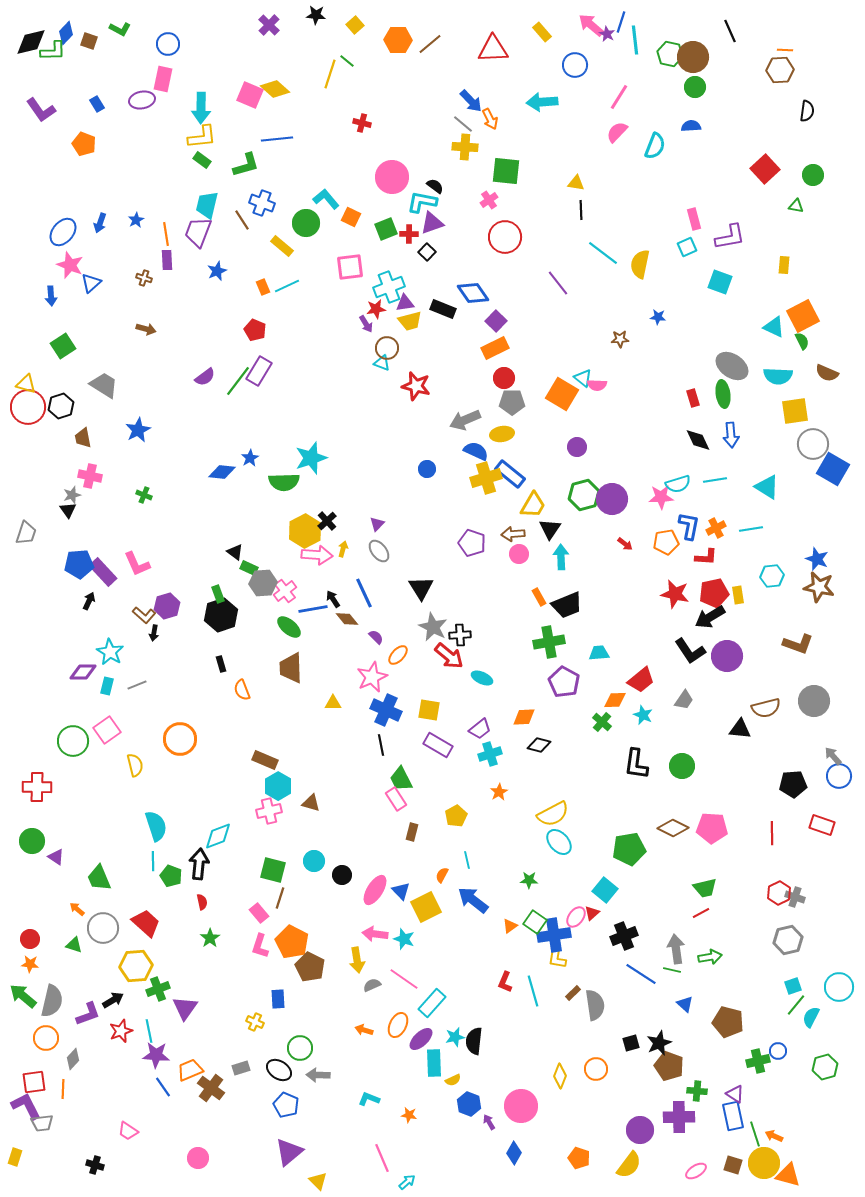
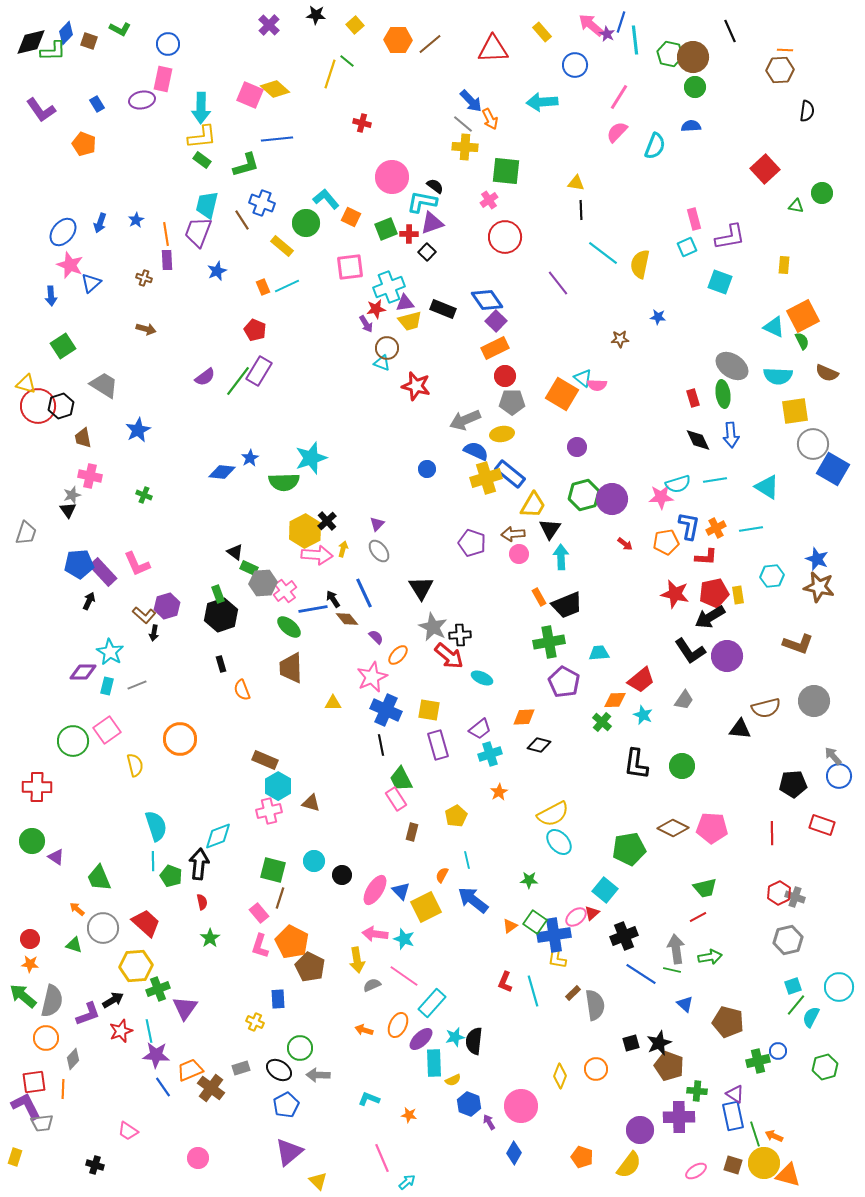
green circle at (813, 175): moved 9 px right, 18 px down
blue diamond at (473, 293): moved 14 px right, 7 px down
red circle at (504, 378): moved 1 px right, 2 px up
red circle at (28, 407): moved 10 px right, 1 px up
purple rectangle at (438, 745): rotated 44 degrees clockwise
red line at (701, 913): moved 3 px left, 4 px down
pink ellipse at (576, 917): rotated 15 degrees clockwise
pink line at (404, 979): moved 3 px up
blue pentagon at (286, 1105): rotated 20 degrees clockwise
orange pentagon at (579, 1158): moved 3 px right, 1 px up
